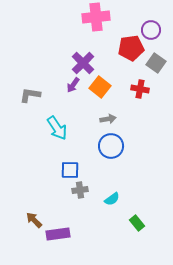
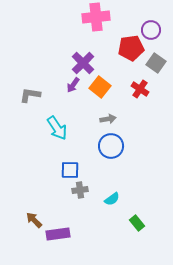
red cross: rotated 24 degrees clockwise
